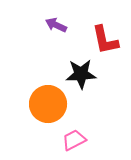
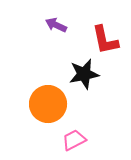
black star: moved 3 px right; rotated 8 degrees counterclockwise
